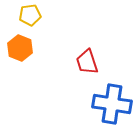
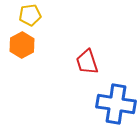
orange hexagon: moved 2 px right, 3 px up; rotated 10 degrees clockwise
blue cross: moved 4 px right
